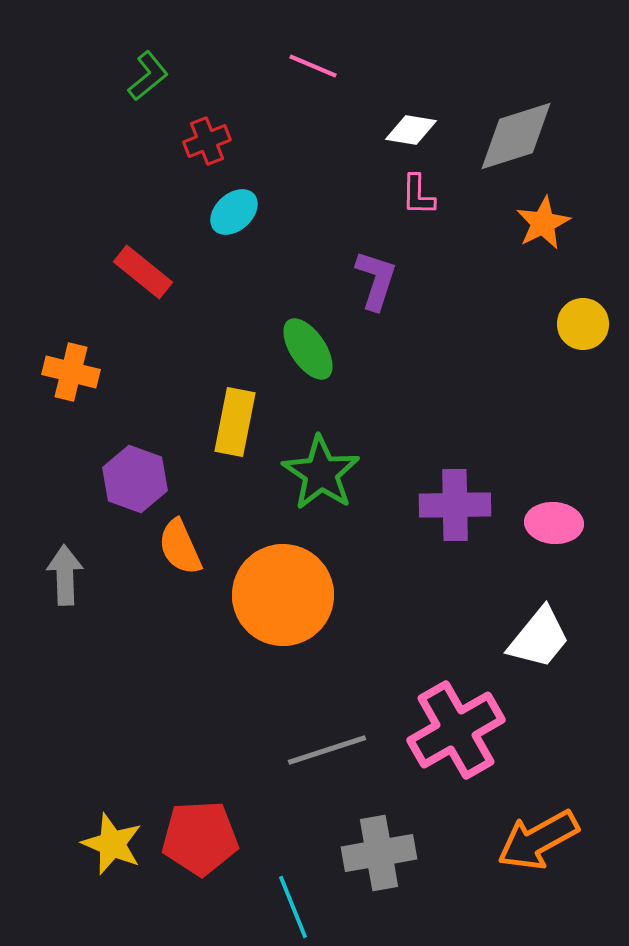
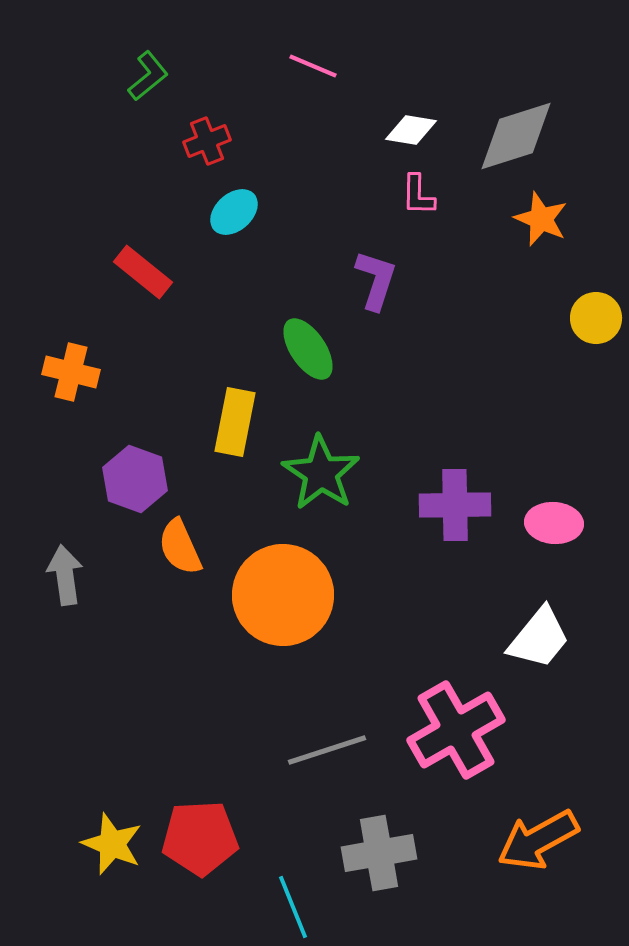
orange star: moved 2 px left, 4 px up; rotated 22 degrees counterclockwise
yellow circle: moved 13 px right, 6 px up
gray arrow: rotated 6 degrees counterclockwise
